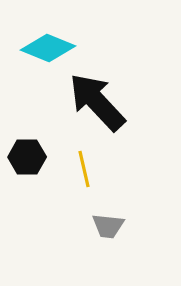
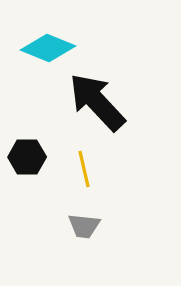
gray trapezoid: moved 24 px left
